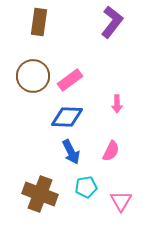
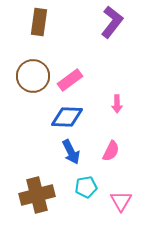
brown cross: moved 3 px left, 1 px down; rotated 36 degrees counterclockwise
